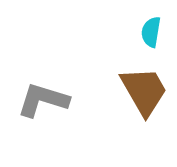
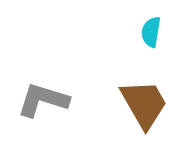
brown trapezoid: moved 13 px down
